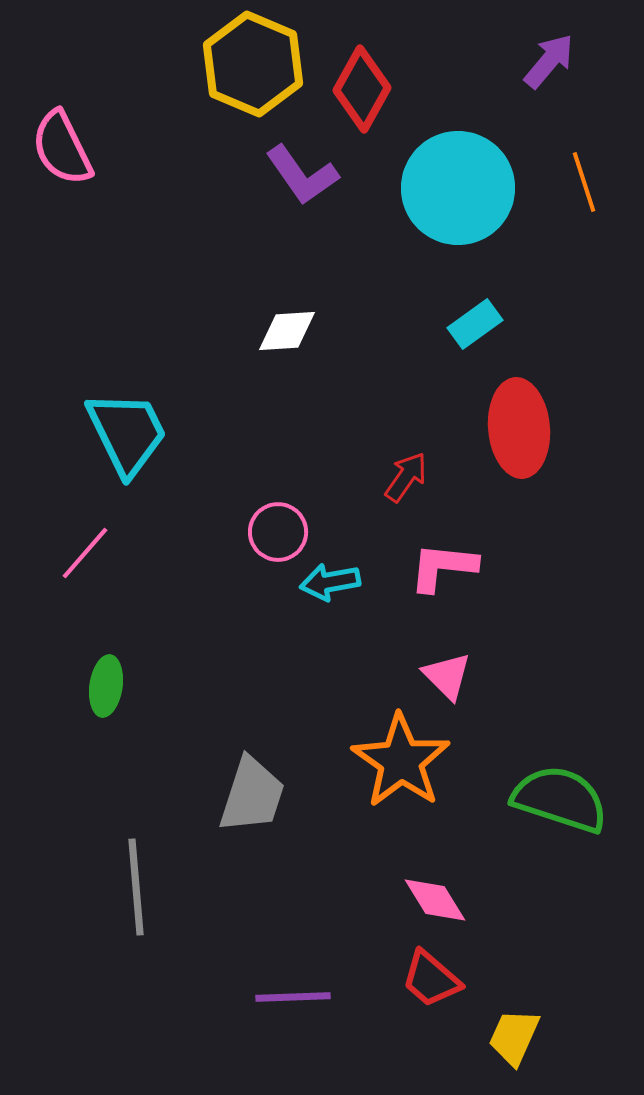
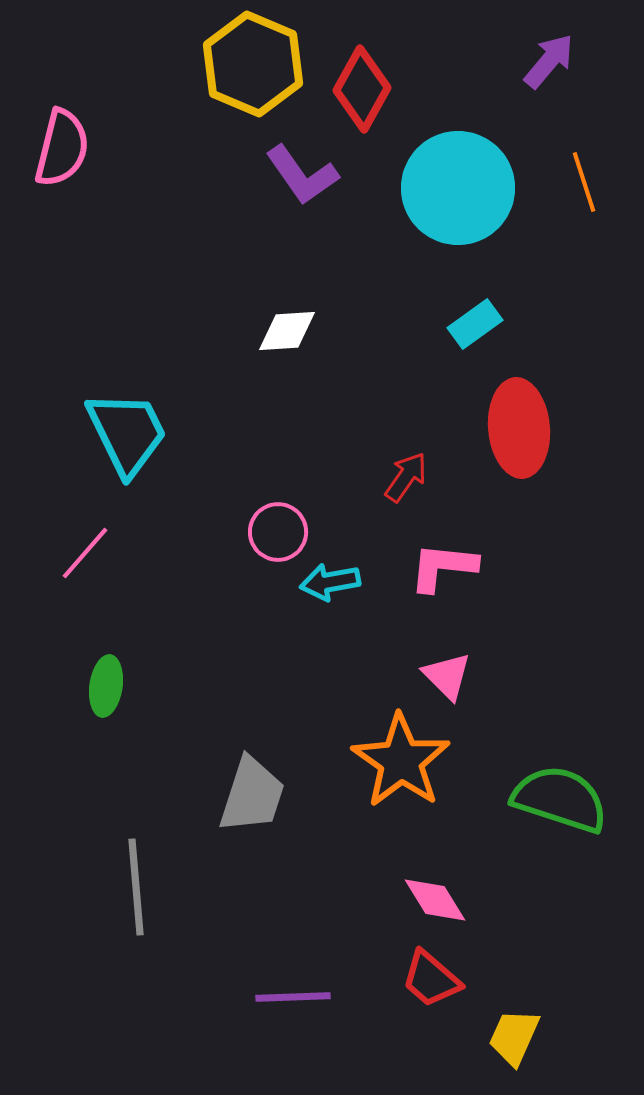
pink semicircle: rotated 140 degrees counterclockwise
